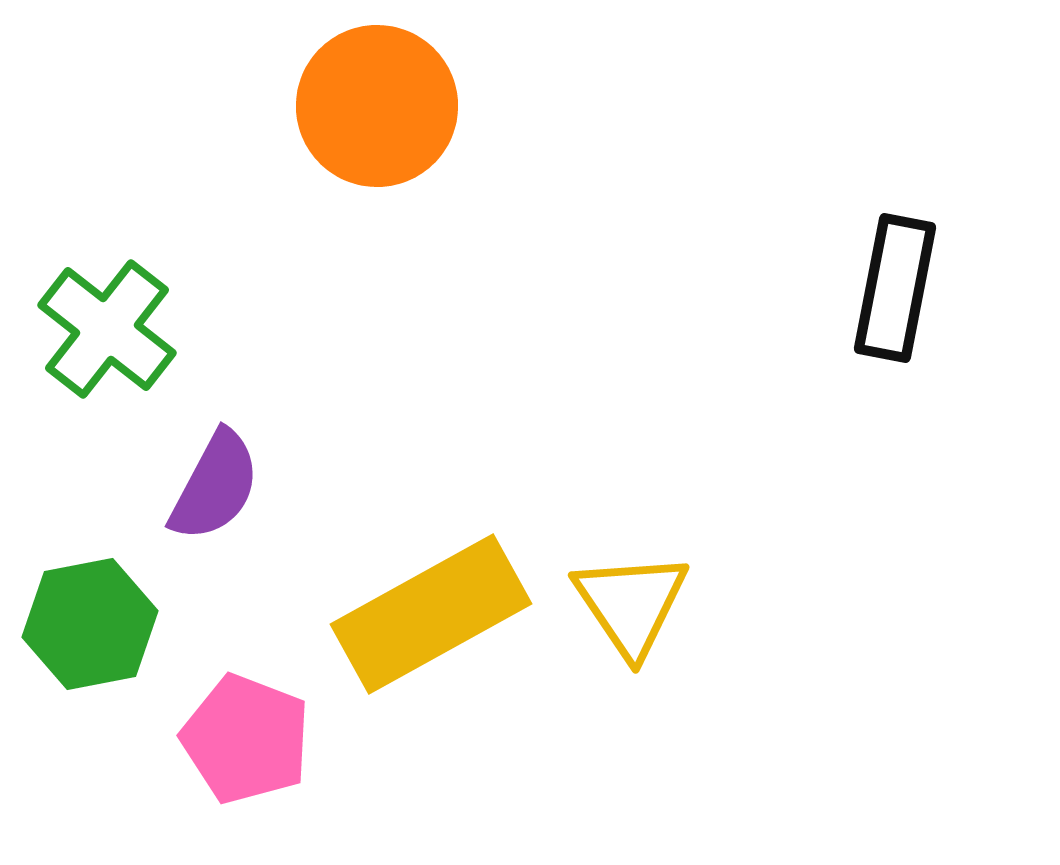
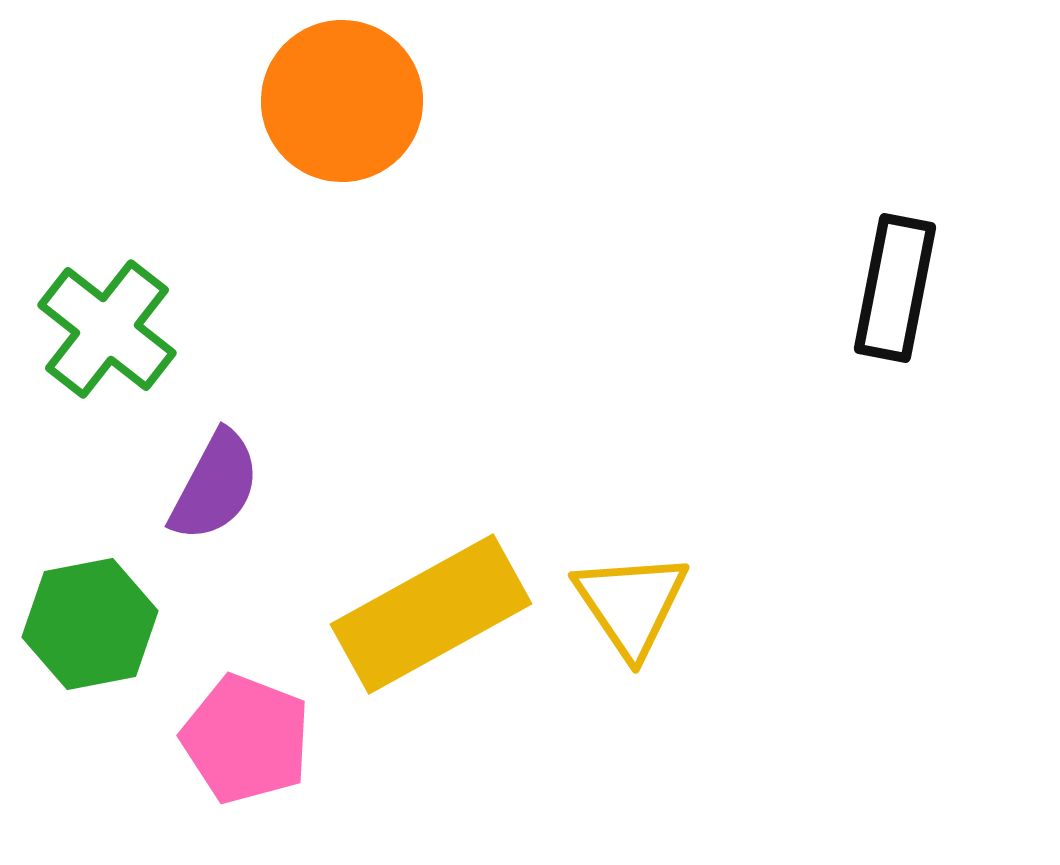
orange circle: moved 35 px left, 5 px up
